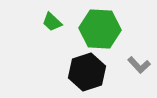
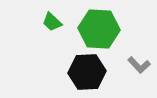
green hexagon: moved 1 px left
black hexagon: rotated 15 degrees clockwise
